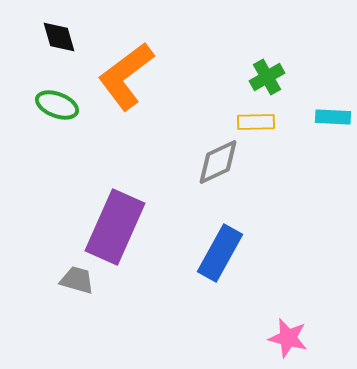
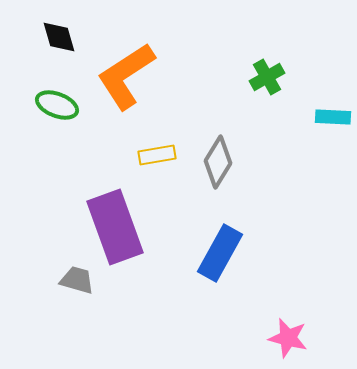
orange L-shape: rotated 4 degrees clockwise
yellow rectangle: moved 99 px left, 33 px down; rotated 9 degrees counterclockwise
gray diamond: rotated 33 degrees counterclockwise
purple rectangle: rotated 44 degrees counterclockwise
